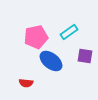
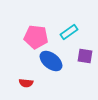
pink pentagon: rotated 20 degrees clockwise
